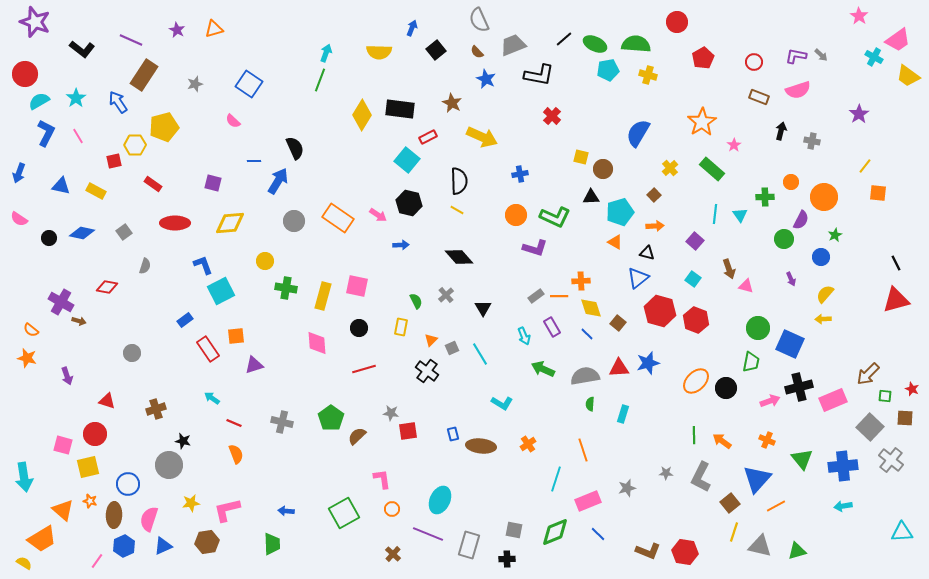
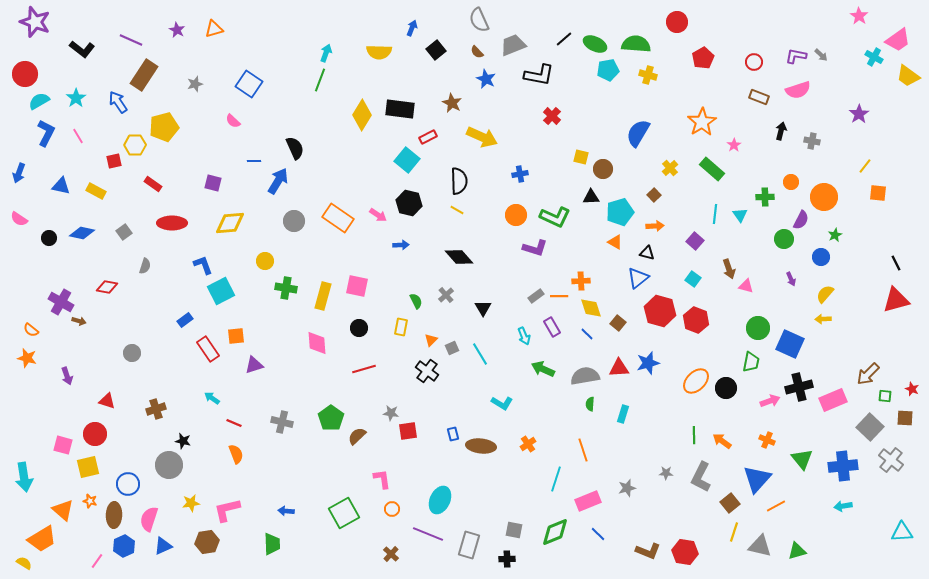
red ellipse at (175, 223): moved 3 px left
brown cross at (393, 554): moved 2 px left
